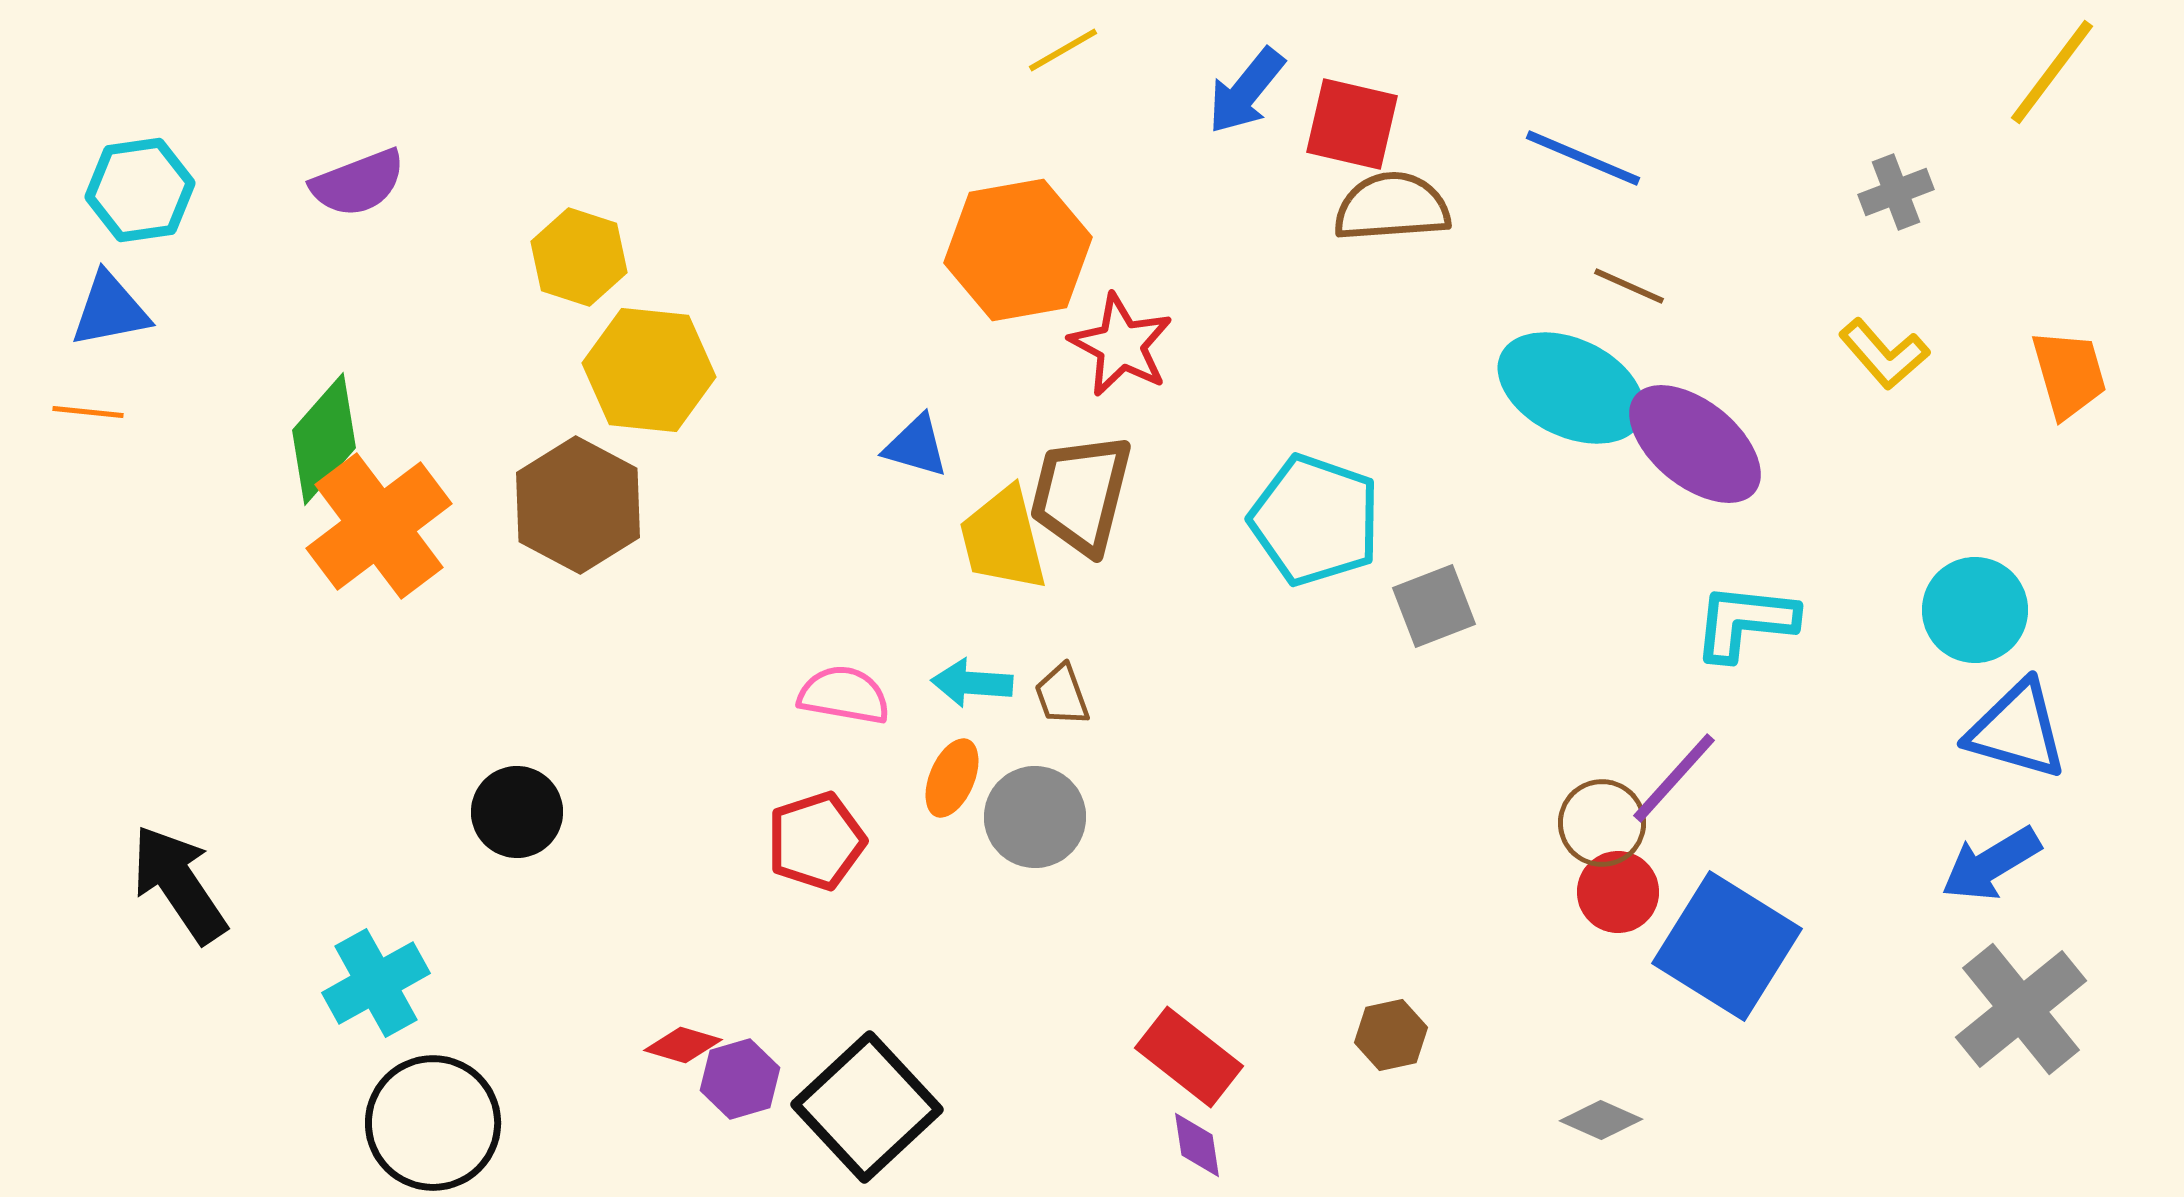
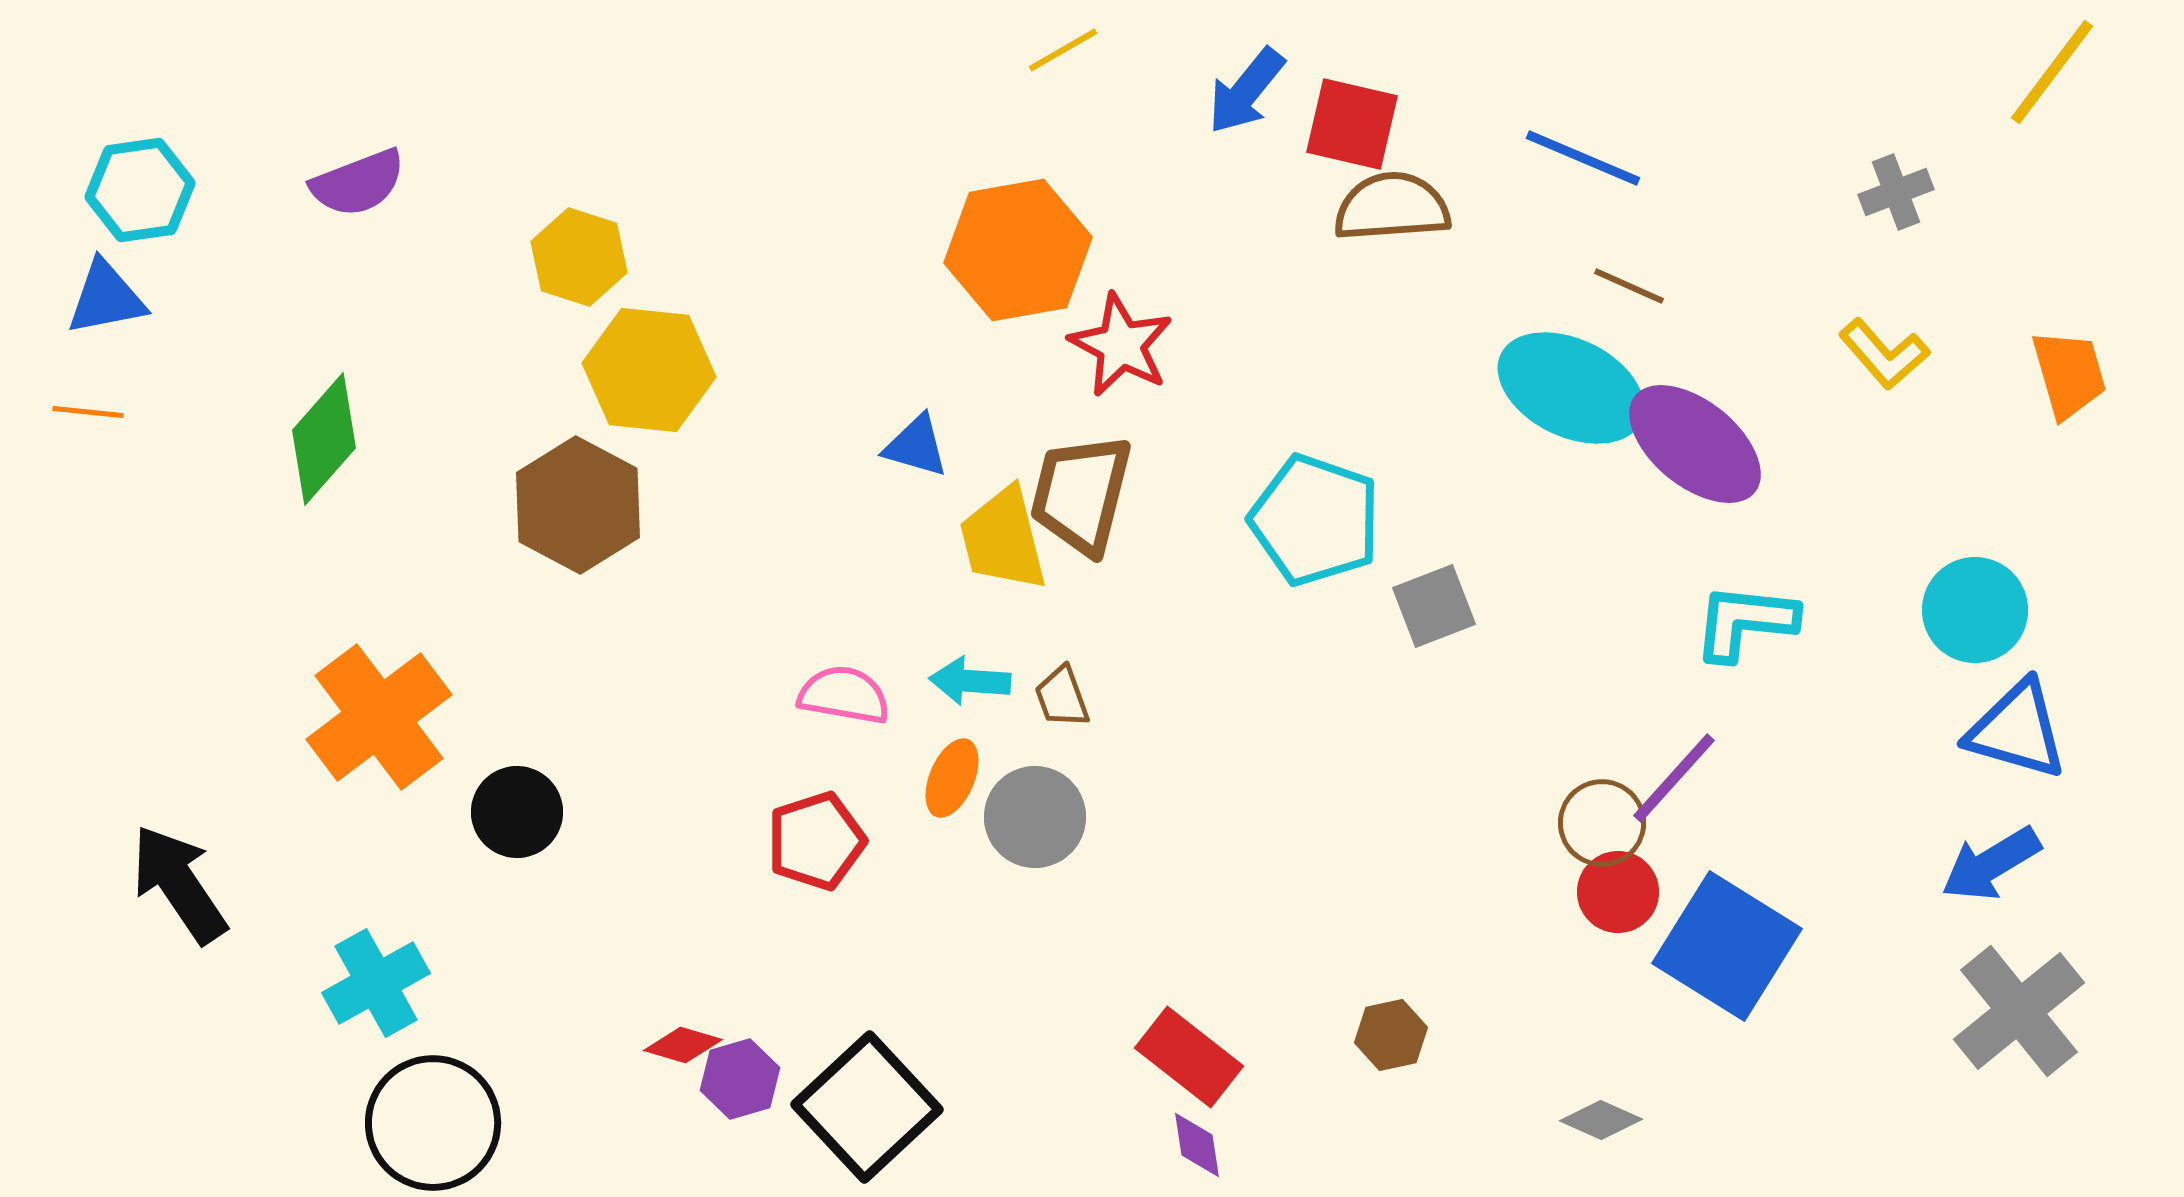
blue triangle at (110, 310): moved 4 px left, 12 px up
orange cross at (379, 526): moved 191 px down
cyan arrow at (972, 683): moved 2 px left, 2 px up
brown trapezoid at (1062, 695): moved 2 px down
gray cross at (2021, 1009): moved 2 px left, 2 px down
